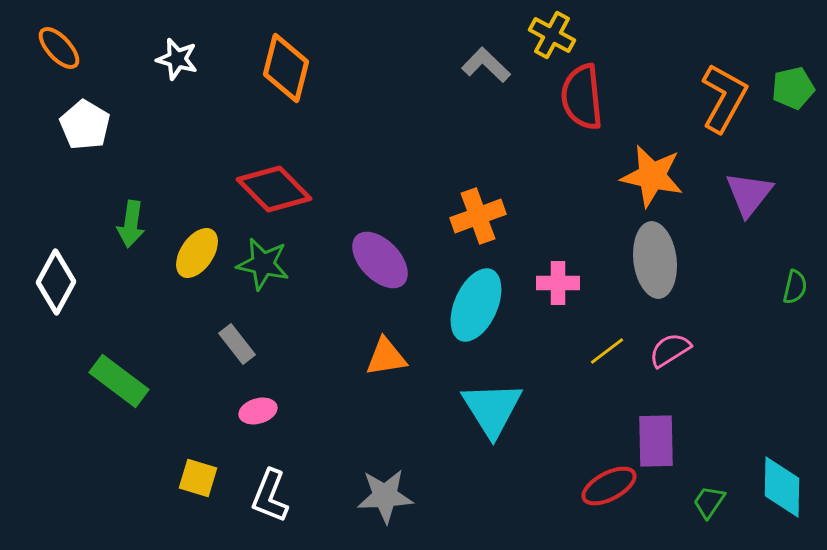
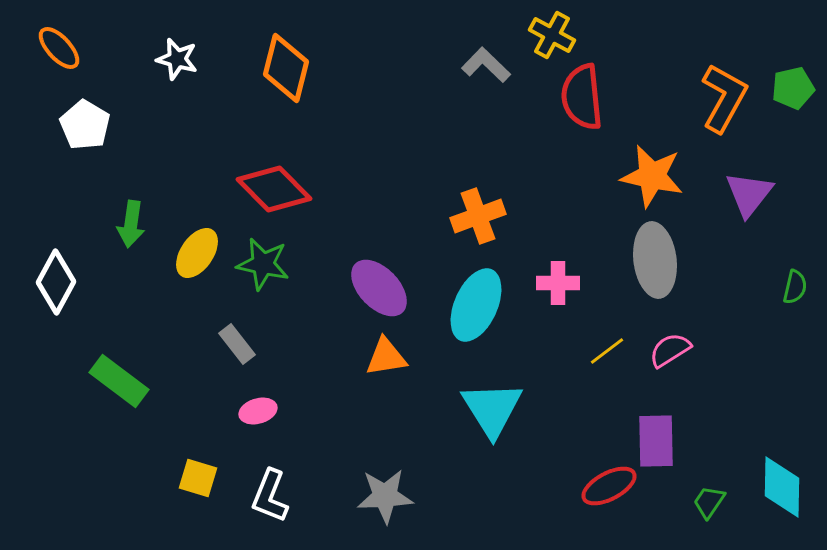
purple ellipse: moved 1 px left, 28 px down
